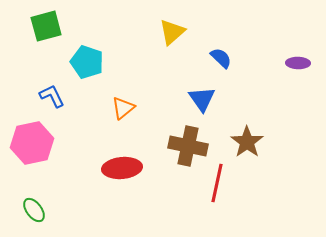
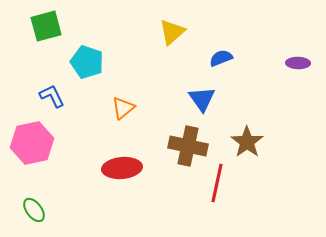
blue semicircle: rotated 65 degrees counterclockwise
